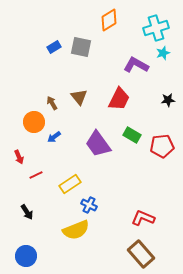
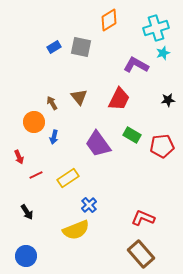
blue arrow: rotated 40 degrees counterclockwise
yellow rectangle: moved 2 px left, 6 px up
blue cross: rotated 21 degrees clockwise
